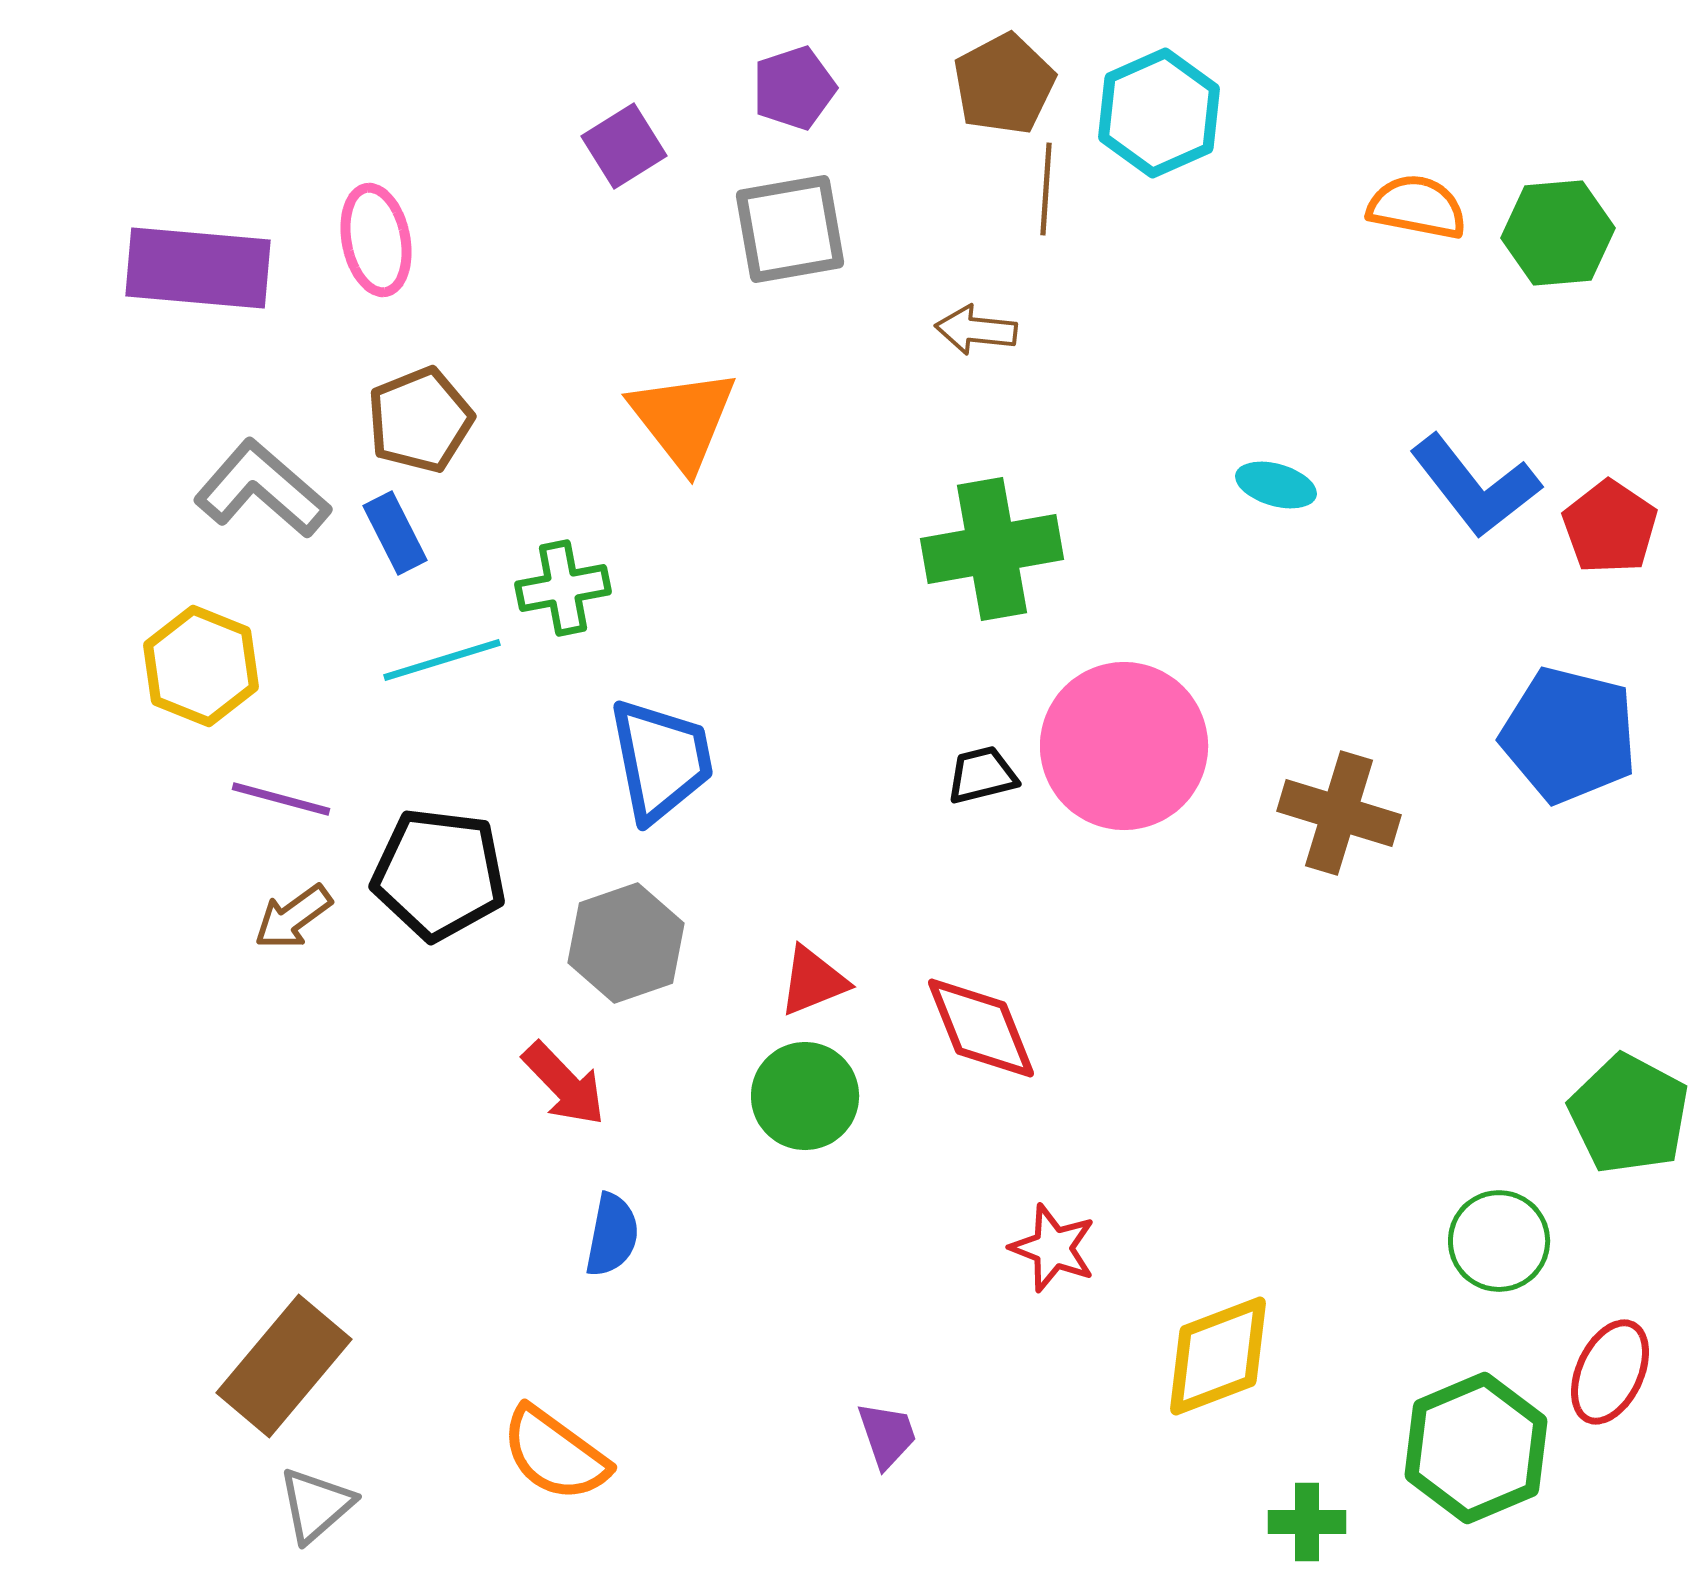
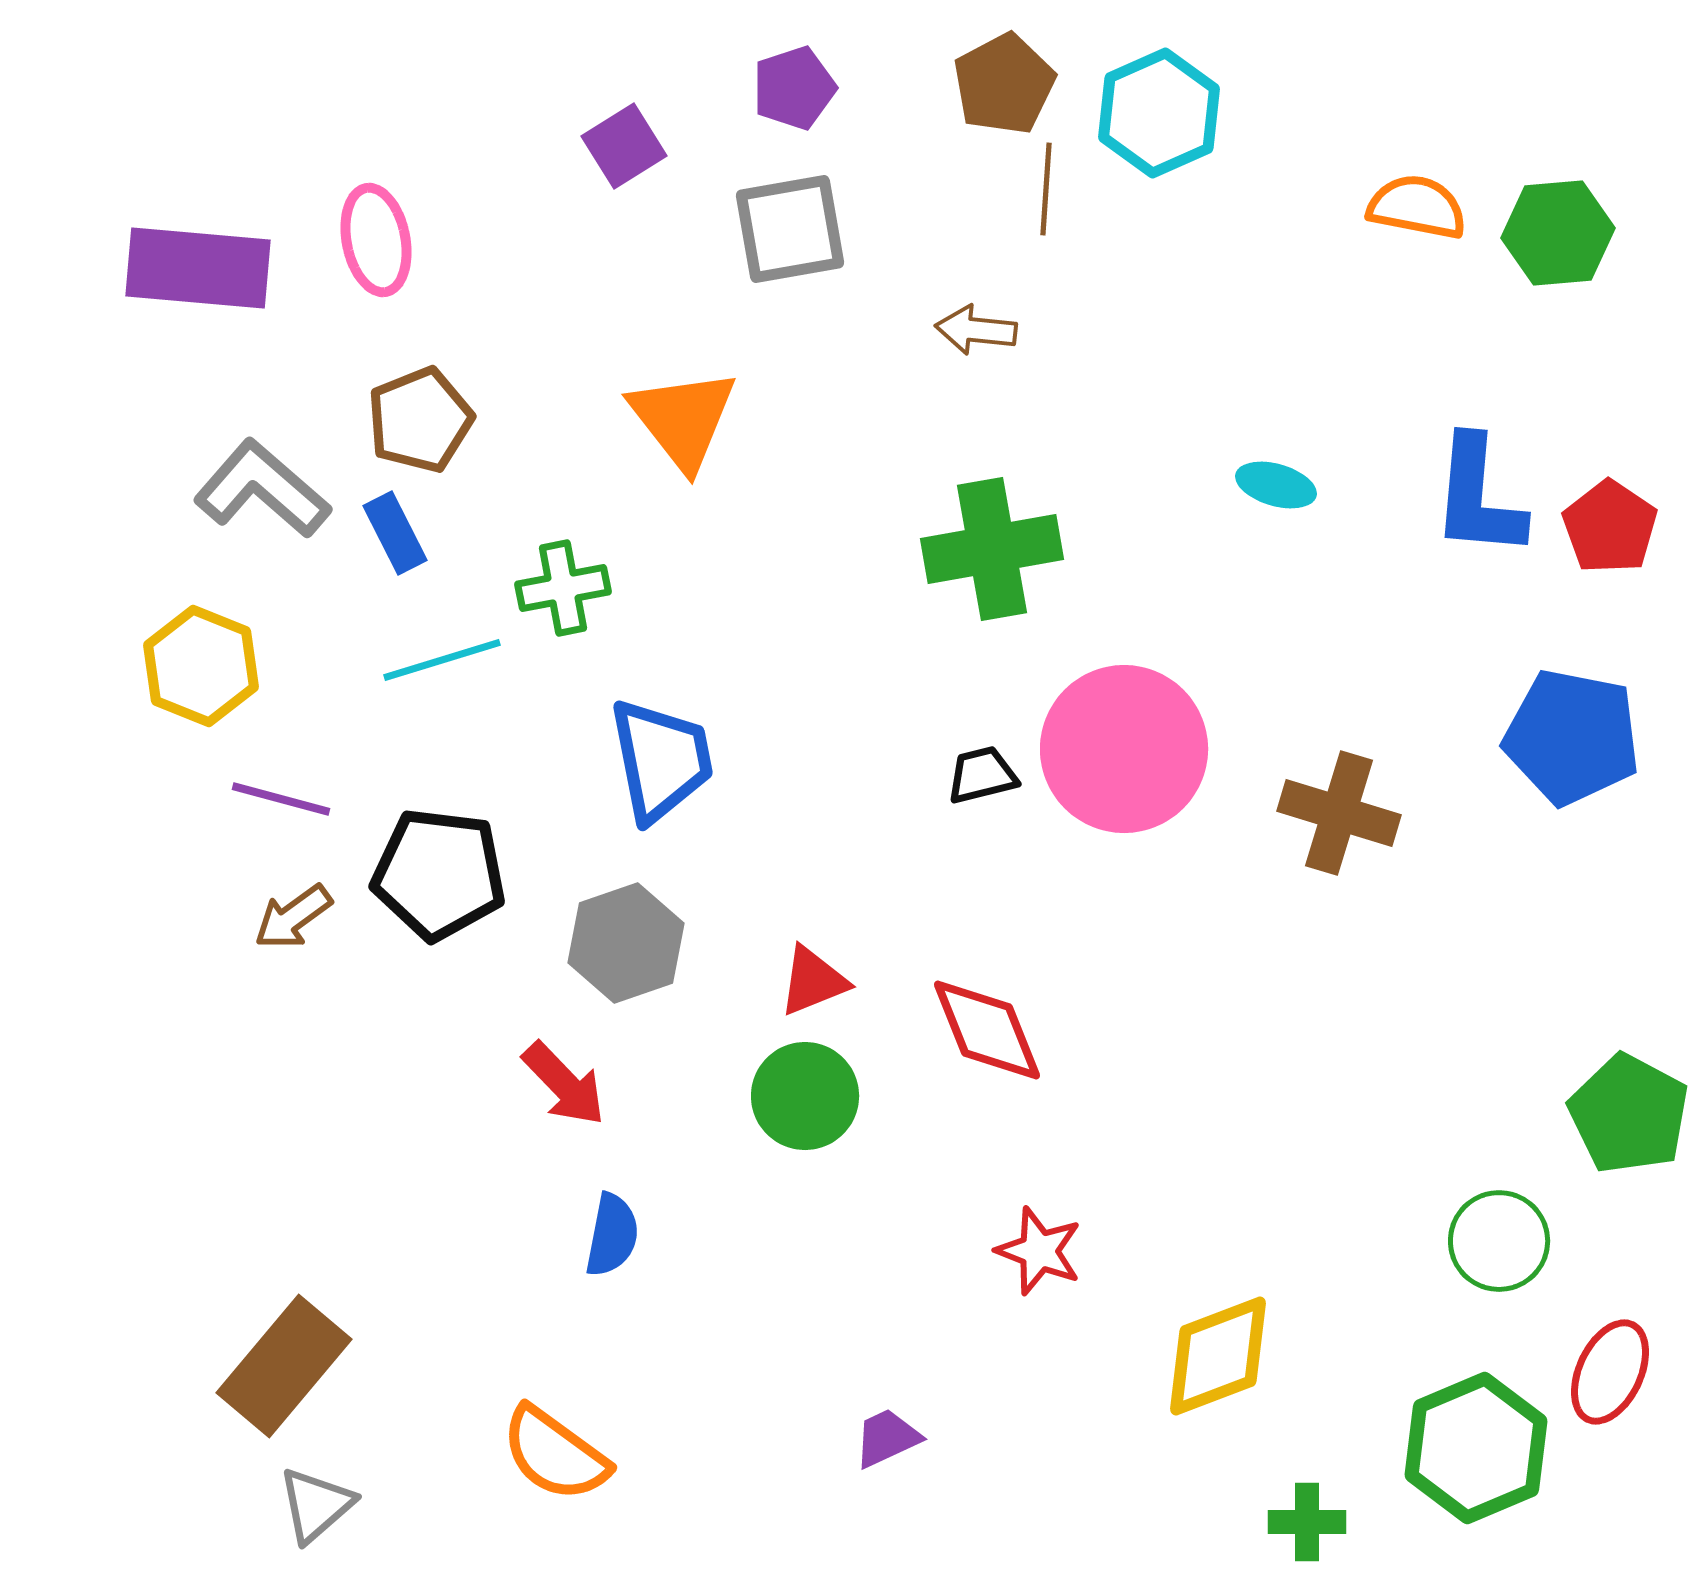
blue L-shape at (1475, 486): moved 3 px right, 11 px down; rotated 43 degrees clockwise
blue pentagon at (1569, 735): moved 3 px right, 2 px down; rotated 3 degrees counterclockwise
pink circle at (1124, 746): moved 3 px down
red diamond at (981, 1028): moved 6 px right, 2 px down
red star at (1053, 1248): moved 14 px left, 3 px down
purple trapezoid at (887, 1435): moved 3 px down; rotated 96 degrees counterclockwise
